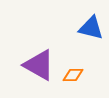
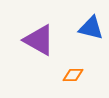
purple triangle: moved 25 px up
